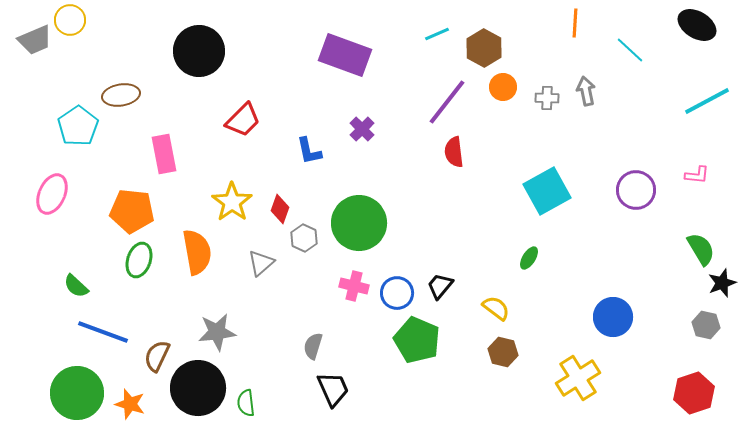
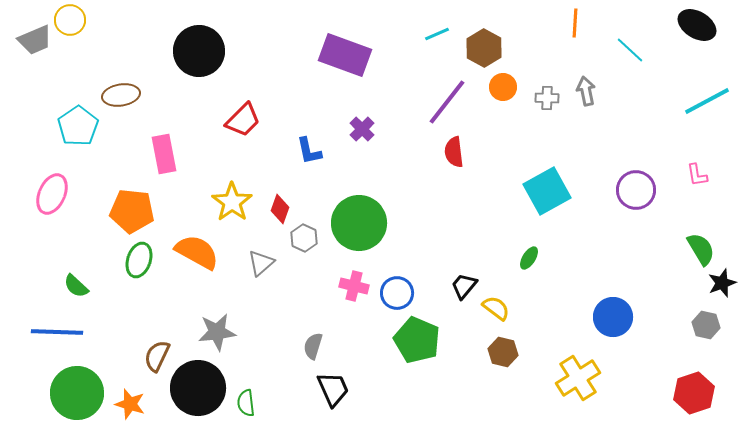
pink L-shape at (697, 175): rotated 75 degrees clockwise
orange semicircle at (197, 252): rotated 51 degrees counterclockwise
black trapezoid at (440, 286): moved 24 px right
blue line at (103, 332): moved 46 px left; rotated 18 degrees counterclockwise
